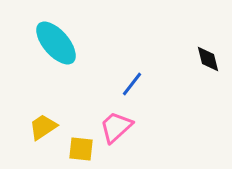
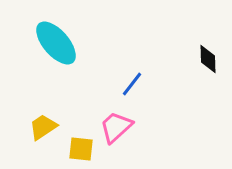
black diamond: rotated 12 degrees clockwise
